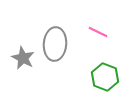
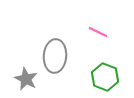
gray ellipse: moved 12 px down
gray star: moved 3 px right, 21 px down
